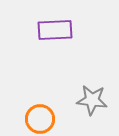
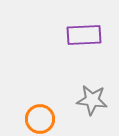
purple rectangle: moved 29 px right, 5 px down
